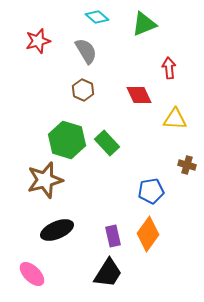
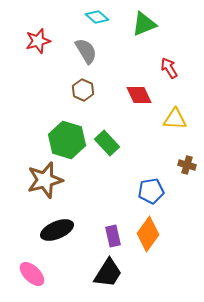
red arrow: rotated 25 degrees counterclockwise
